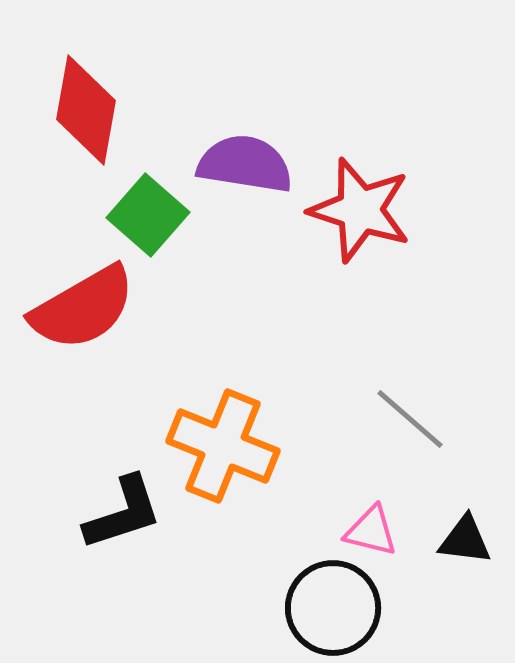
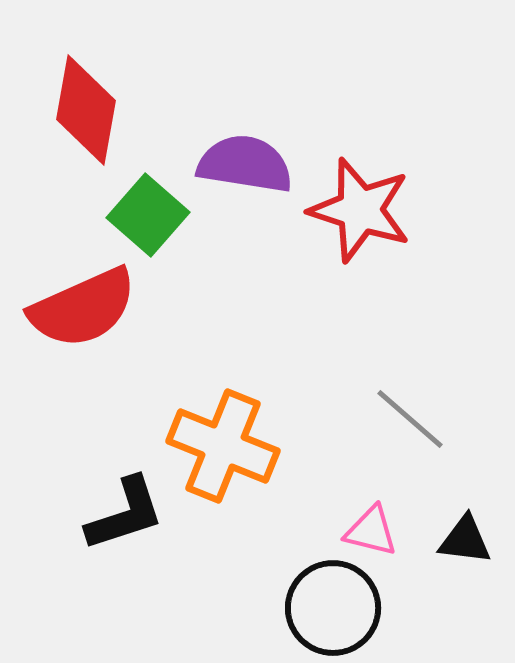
red semicircle: rotated 6 degrees clockwise
black L-shape: moved 2 px right, 1 px down
